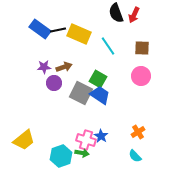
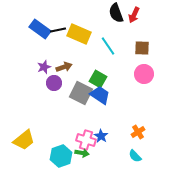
purple star: rotated 16 degrees counterclockwise
pink circle: moved 3 px right, 2 px up
